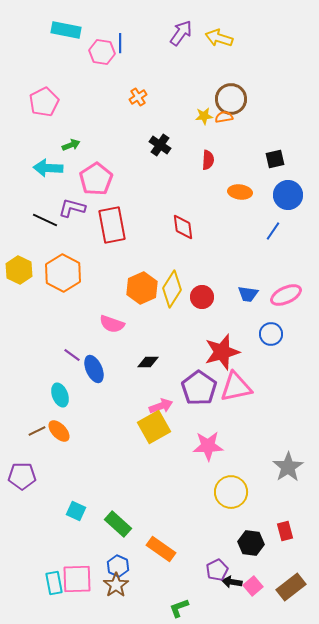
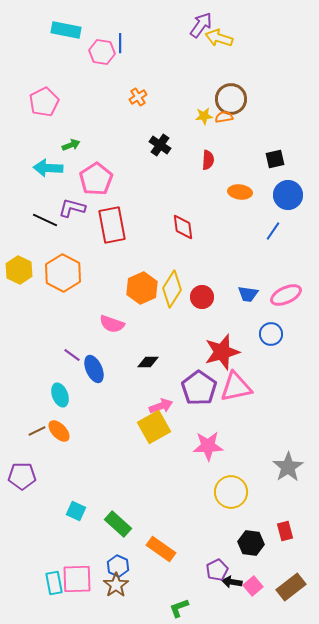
purple arrow at (181, 33): moved 20 px right, 8 px up
